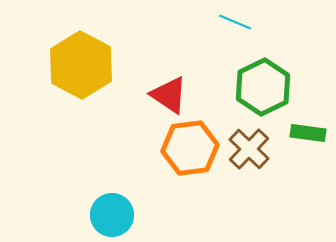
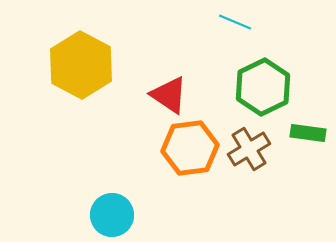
brown cross: rotated 15 degrees clockwise
